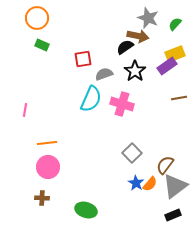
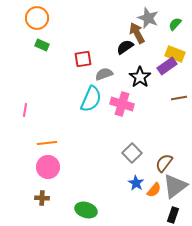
brown arrow: moved 1 px left, 3 px up; rotated 130 degrees counterclockwise
yellow rectangle: rotated 42 degrees clockwise
black star: moved 5 px right, 6 px down
brown semicircle: moved 1 px left, 2 px up
orange semicircle: moved 4 px right, 6 px down
black rectangle: rotated 49 degrees counterclockwise
